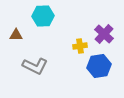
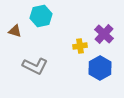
cyan hexagon: moved 2 px left; rotated 10 degrees counterclockwise
brown triangle: moved 1 px left, 4 px up; rotated 16 degrees clockwise
blue hexagon: moved 1 px right, 2 px down; rotated 20 degrees counterclockwise
